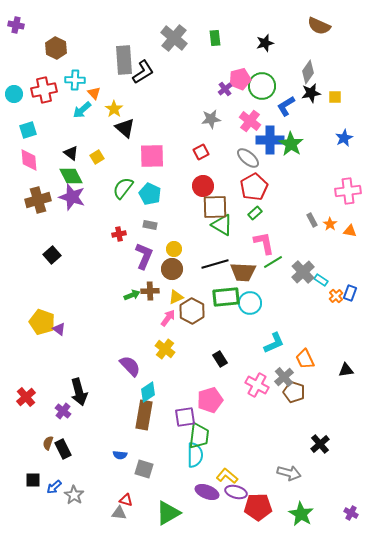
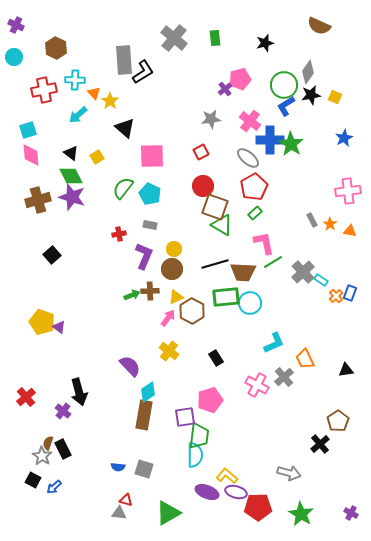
purple cross at (16, 25): rotated 14 degrees clockwise
green circle at (262, 86): moved 22 px right, 1 px up
black star at (311, 93): moved 2 px down
cyan circle at (14, 94): moved 37 px up
yellow square at (335, 97): rotated 24 degrees clockwise
yellow star at (114, 109): moved 4 px left, 8 px up
cyan arrow at (82, 110): moved 4 px left, 5 px down
pink diamond at (29, 160): moved 2 px right, 5 px up
brown square at (215, 207): rotated 20 degrees clockwise
purple triangle at (59, 329): moved 2 px up
yellow cross at (165, 349): moved 4 px right, 2 px down
black rectangle at (220, 359): moved 4 px left, 1 px up
brown pentagon at (294, 392): moved 44 px right, 29 px down; rotated 20 degrees clockwise
blue semicircle at (120, 455): moved 2 px left, 12 px down
black square at (33, 480): rotated 28 degrees clockwise
gray star at (74, 495): moved 32 px left, 39 px up
